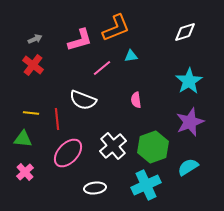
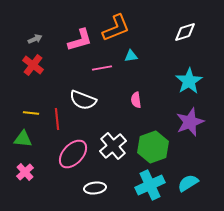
pink line: rotated 30 degrees clockwise
pink ellipse: moved 5 px right, 1 px down
cyan semicircle: moved 16 px down
cyan cross: moved 4 px right
